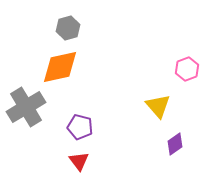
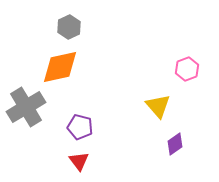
gray hexagon: moved 1 px right, 1 px up; rotated 10 degrees counterclockwise
